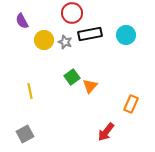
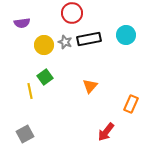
purple semicircle: moved 2 px down; rotated 70 degrees counterclockwise
black rectangle: moved 1 px left, 5 px down
yellow circle: moved 5 px down
green square: moved 27 px left
